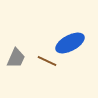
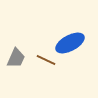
brown line: moved 1 px left, 1 px up
